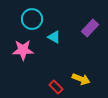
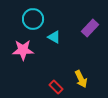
cyan circle: moved 1 px right
yellow arrow: rotated 42 degrees clockwise
